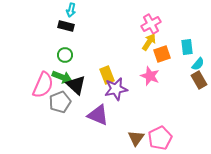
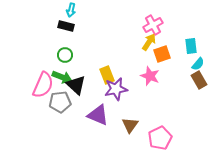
pink cross: moved 2 px right, 1 px down
cyan rectangle: moved 4 px right, 1 px up
gray pentagon: rotated 15 degrees clockwise
brown triangle: moved 6 px left, 13 px up
